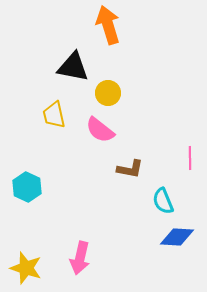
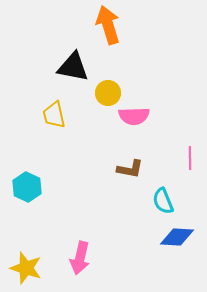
pink semicircle: moved 34 px right, 14 px up; rotated 40 degrees counterclockwise
